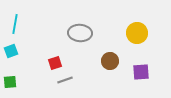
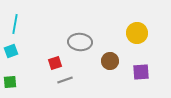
gray ellipse: moved 9 px down
